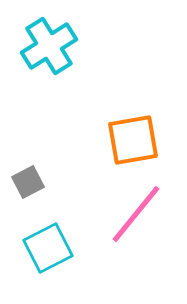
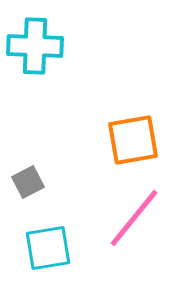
cyan cross: moved 14 px left; rotated 34 degrees clockwise
pink line: moved 2 px left, 4 px down
cyan square: rotated 18 degrees clockwise
